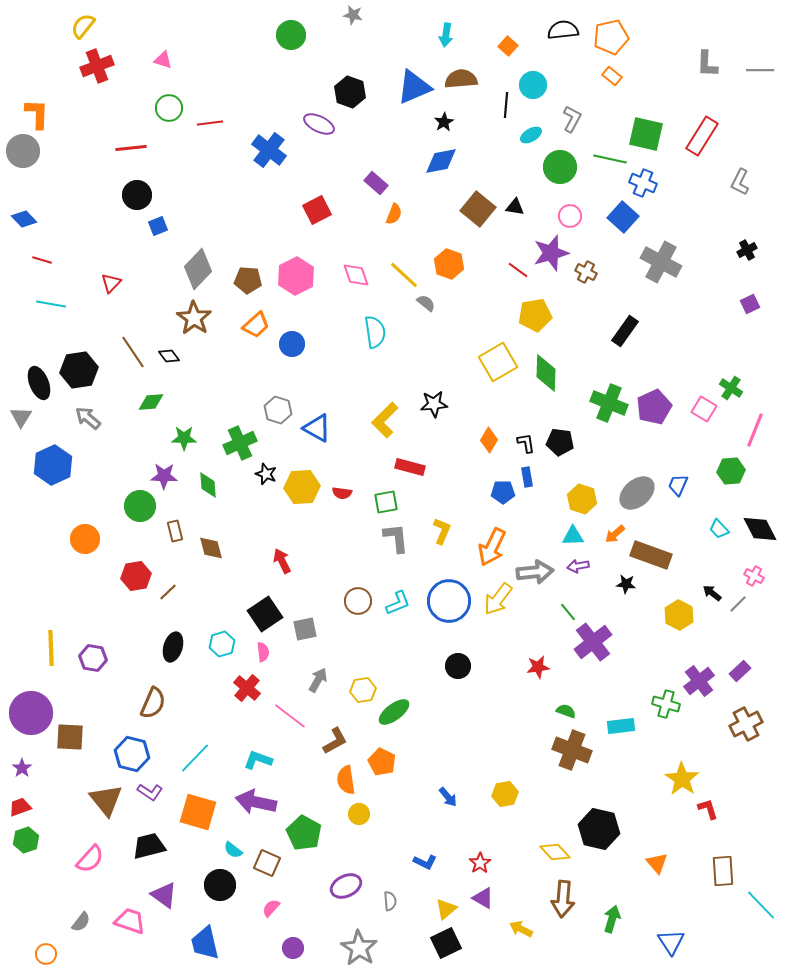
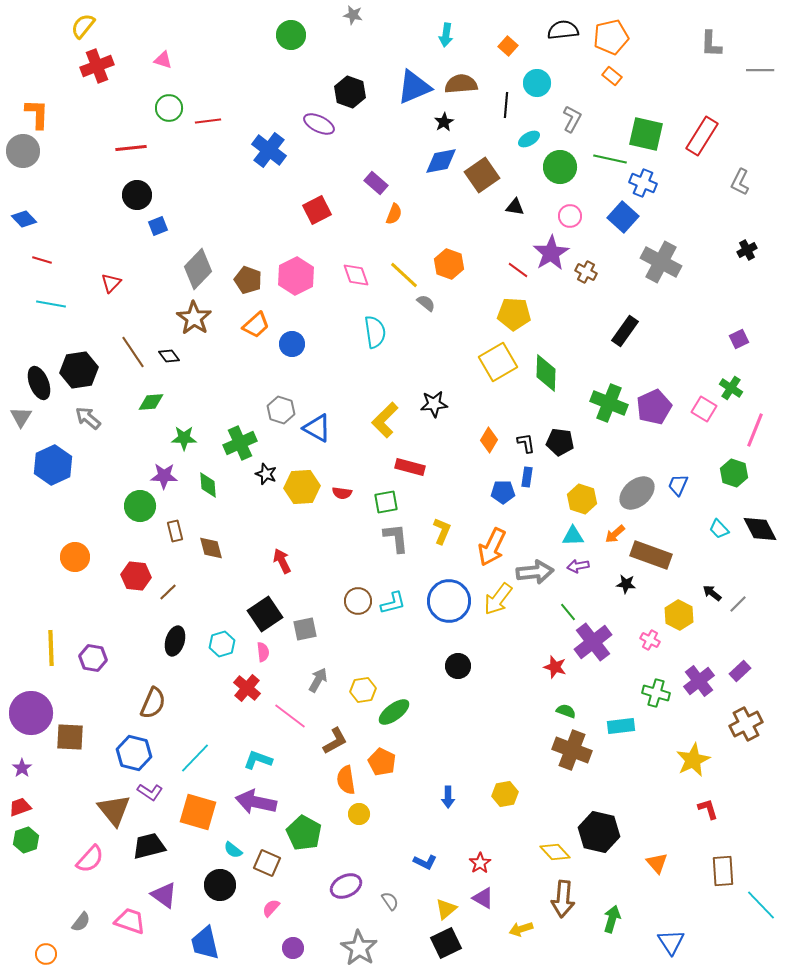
gray L-shape at (707, 64): moved 4 px right, 20 px up
brown semicircle at (461, 79): moved 5 px down
cyan circle at (533, 85): moved 4 px right, 2 px up
red line at (210, 123): moved 2 px left, 2 px up
cyan ellipse at (531, 135): moved 2 px left, 4 px down
brown square at (478, 209): moved 4 px right, 34 px up; rotated 16 degrees clockwise
purple star at (551, 253): rotated 15 degrees counterclockwise
brown pentagon at (248, 280): rotated 16 degrees clockwise
purple square at (750, 304): moved 11 px left, 35 px down
yellow pentagon at (535, 315): moved 21 px left, 1 px up; rotated 12 degrees clockwise
gray hexagon at (278, 410): moved 3 px right
green hexagon at (731, 471): moved 3 px right, 2 px down; rotated 24 degrees clockwise
blue rectangle at (527, 477): rotated 18 degrees clockwise
orange circle at (85, 539): moved 10 px left, 18 px down
red hexagon at (136, 576): rotated 16 degrees clockwise
pink cross at (754, 576): moved 104 px left, 64 px down
cyan L-shape at (398, 603): moved 5 px left; rotated 8 degrees clockwise
black ellipse at (173, 647): moved 2 px right, 6 px up
red star at (538, 667): moved 17 px right; rotated 25 degrees clockwise
green cross at (666, 704): moved 10 px left, 11 px up
blue hexagon at (132, 754): moved 2 px right, 1 px up
yellow star at (682, 779): moved 11 px right, 19 px up; rotated 12 degrees clockwise
blue arrow at (448, 797): rotated 40 degrees clockwise
brown triangle at (106, 800): moved 8 px right, 10 px down
black hexagon at (599, 829): moved 3 px down
gray semicircle at (390, 901): rotated 30 degrees counterclockwise
yellow arrow at (521, 929): rotated 45 degrees counterclockwise
